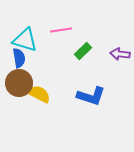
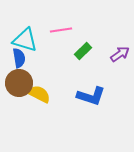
purple arrow: rotated 138 degrees clockwise
